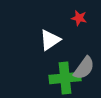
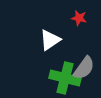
green cross: rotated 20 degrees clockwise
